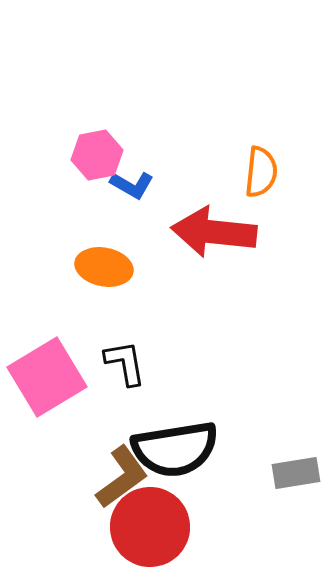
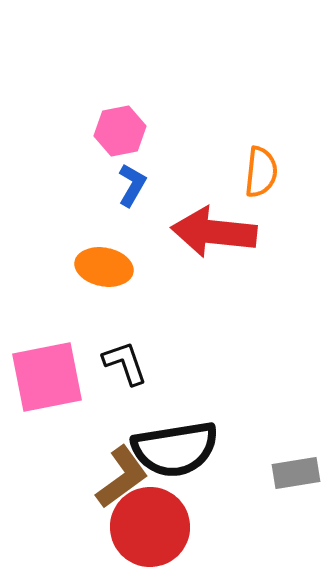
pink hexagon: moved 23 px right, 24 px up
blue L-shape: rotated 90 degrees counterclockwise
black L-shape: rotated 9 degrees counterclockwise
pink square: rotated 20 degrees clockwise
